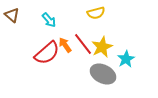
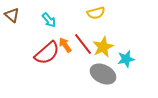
yellow star: moved 1 px right
cyan star: rotated 18 degrees clockwise
